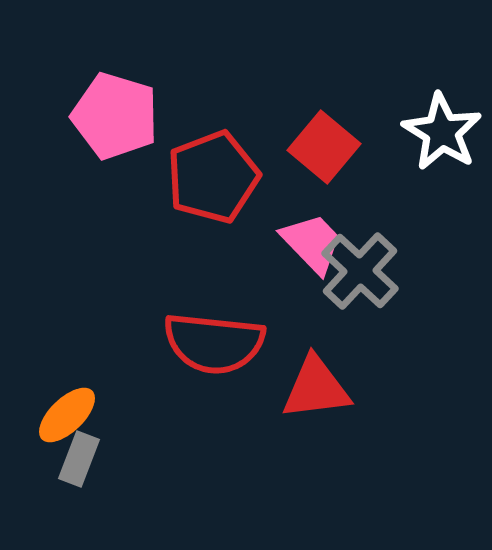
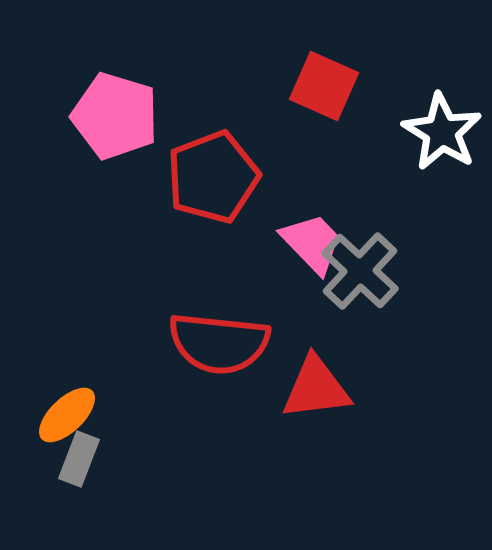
red square: moved 61 px up; rotated 16 degrees counterclockwise
red semicircle: moved 5 px right
